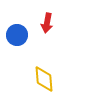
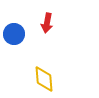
blue circle: moved 3 px left, 1 px up
